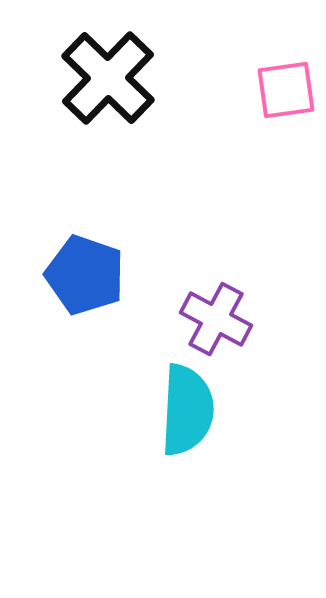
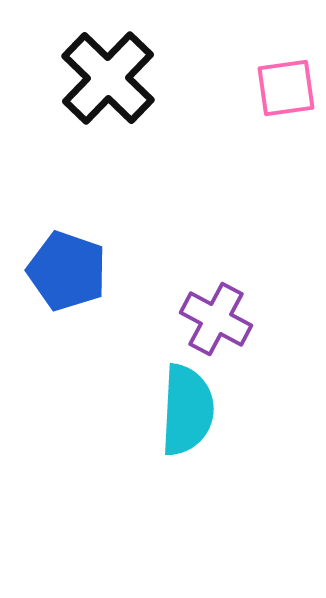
pink square: moved 2 px up
blue pentagon: moved 18 px left, 4 px up
